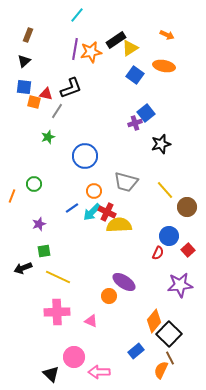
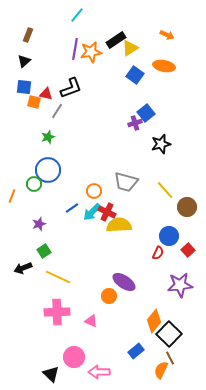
blue circle at (85, 156): moved 37 px left, 14 px down
green square at (44, 251): rotated 24 degrees counterclockwise
